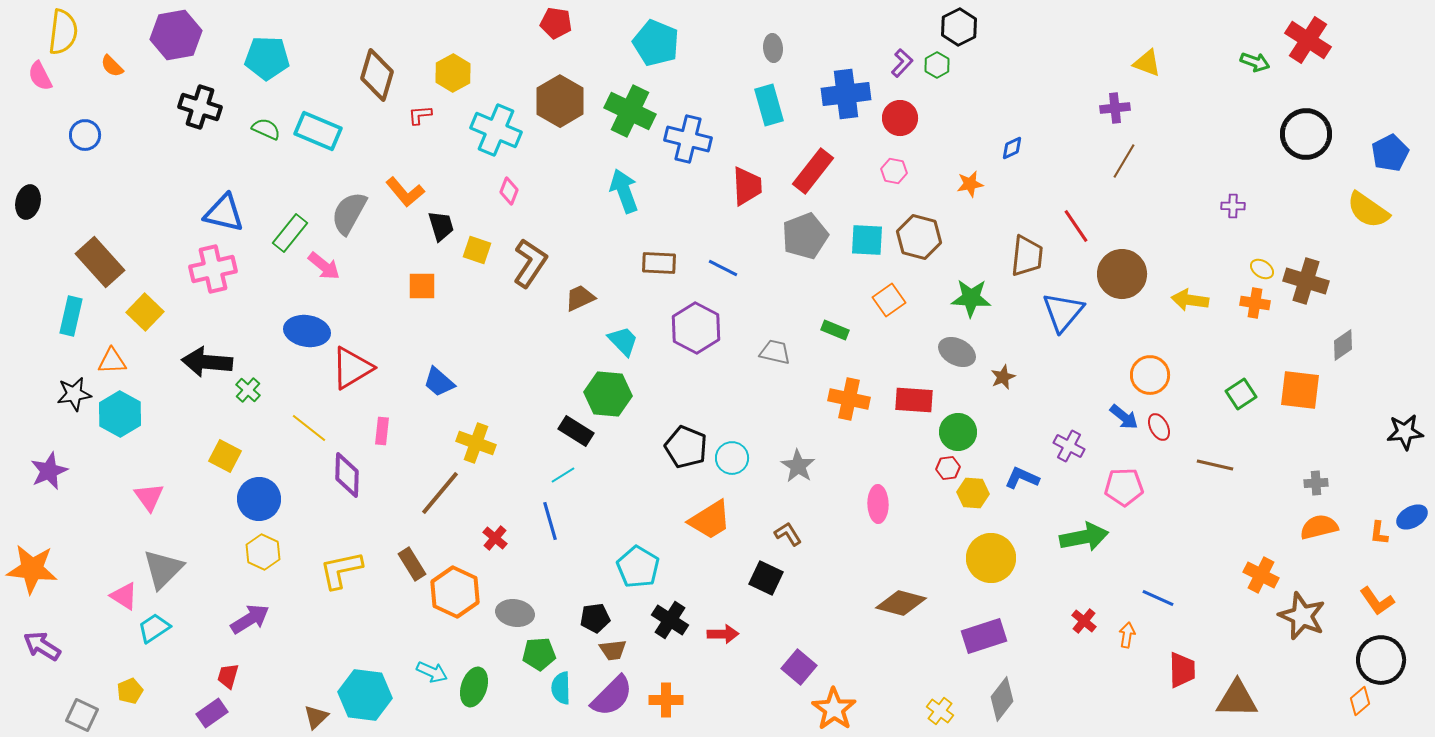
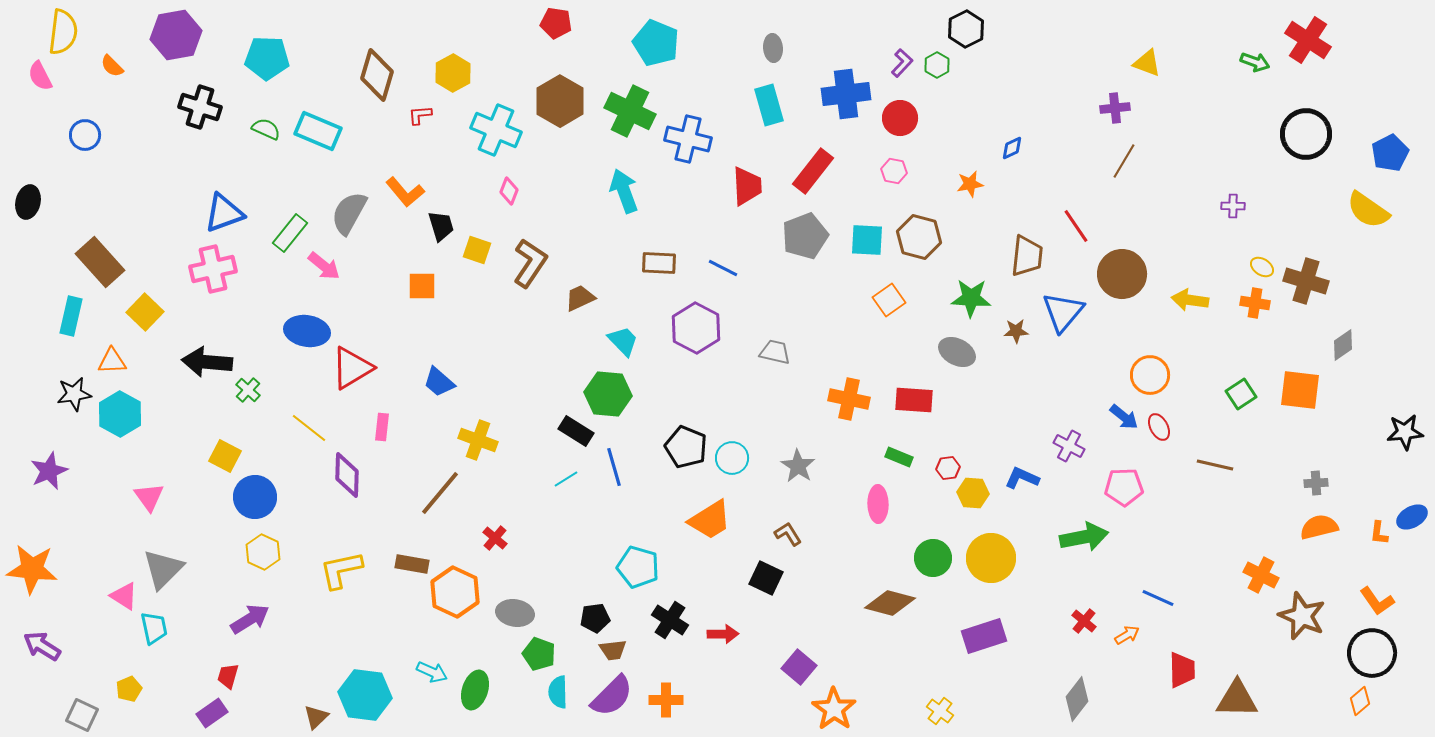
black hexagon at (959, 27): moved 7 px right, 2 px down
blue triangle at (224, 213): rotated 33 degrees counterclockwise
yellow ellipse at (1262, 269): moved 2 px up
green rectangle at (835, 330): moved 64 px right, 127 px down
brown star at (1003, 377): moved 13 px right, 46 px up; rotated 20 degrees clockwise
pink rectangle at (382, 431): moved 4 px up
green circle at (958, 432): moved 25 px left, 126 px down
yellow cross at (476, 443): moved 2 px right, 3 px up
cyan line at (563, 475): moved 3 px right, 4 px down
blue circle at (259, 499): moved 4 px left, 2 px up
blue line at (550, 521): moved 64 px right, 54 px up
brown rectangle at (412, 564): rotated 48 degrees counterclockwise
cyan pentagon at (638, 567): rotated 15 degrees counterclockwise
brown diamond at (901, 603): moved 11 px left
cyan trapezoid at (154, 628): rotated 112 degrees clockwise
orange arrow at (1127, 635): rotated 50 degrees clockwise
green pentagon at (539, 654): rotated 24 degrees clockwise
black circle at (1381, 660): moved 9 px left, 7 px up
green ellipse at (474, 687): moved 1 px right, 3 px down
cyan semicircle at (561, 688): moved 3 px left, 4 px down
yellow pentagon at (130, 691): moved 1 px left, 2 px up
gray diamond at (1002, 699): moved 75 px right
